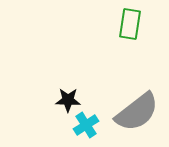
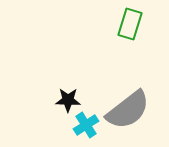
green rectangle: rotated 8 degrees clockwise
gray semicircle: moved 9 px left, 2 px up
